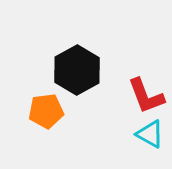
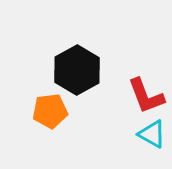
orange pentagon: moved 4 px right
cyan triangle: moved 2 px right
